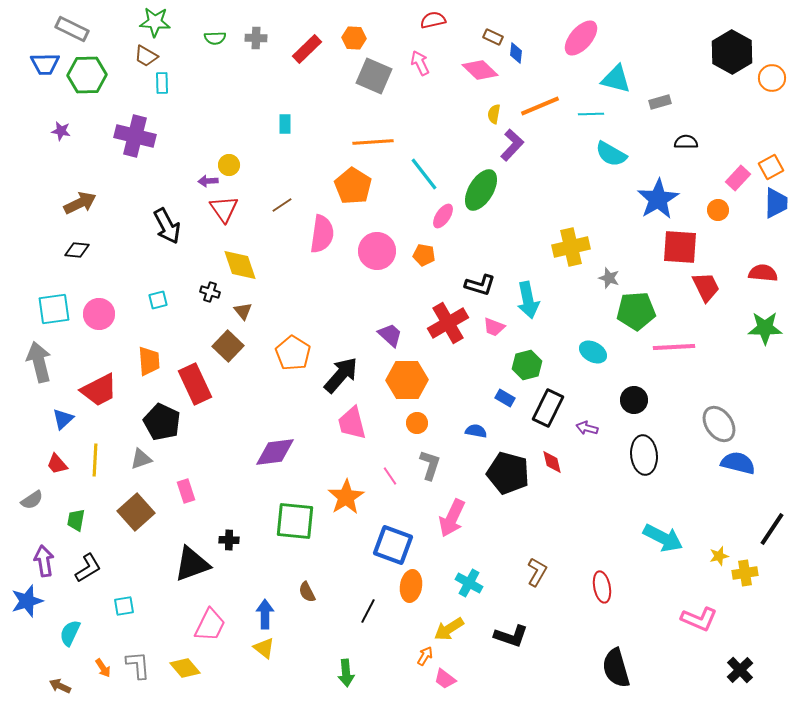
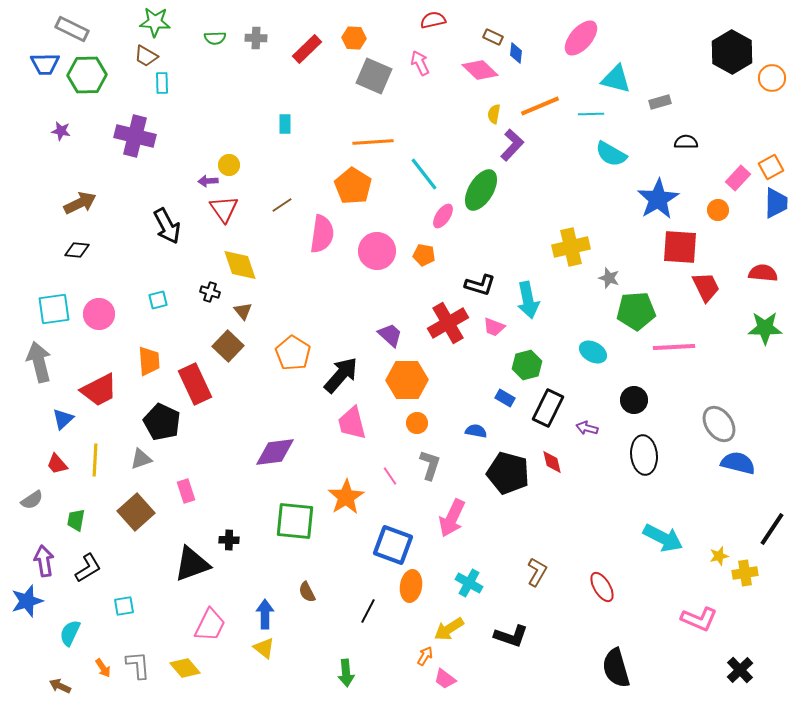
red ellipse at (602, 587): rotated 20 degrees counterclockwise
